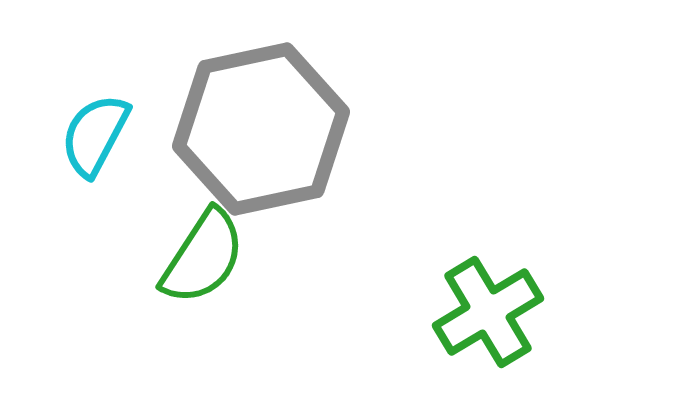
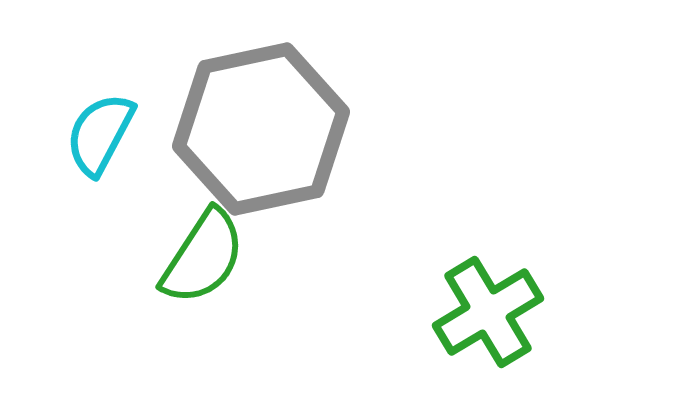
cyan semicircle: moved 5 px right, 1 px up
